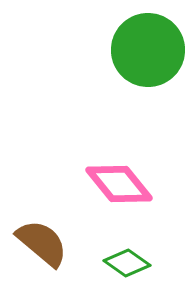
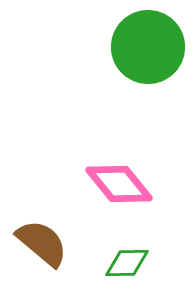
green circle: moved 3 px up
green diamond: rotated 36 degrees counterclockwise
